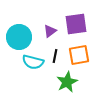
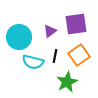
orange square: rotated 25 degrees counterclockwise
